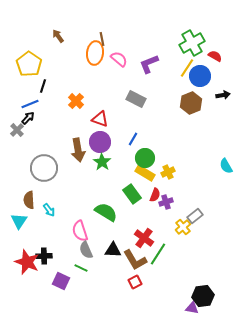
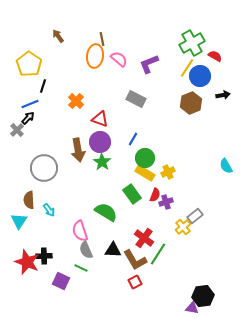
orange ellipse at (95, 53): moved 3 px down
